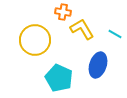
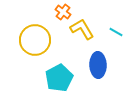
orange cross: rotated 28 degrees clockwise
cyan line: moved 1 px right, 2 px up
blue ellipse: rotated 20 degrees counterclockwise
cyan pentagon: rotated 20 degrees clockwise
